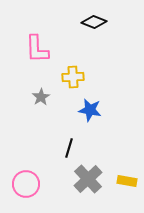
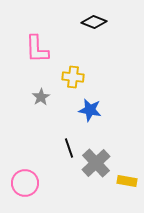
yellow cross: rotated 10 degrees clockwise
black line: rotated 36 degrees counterclockwise
gray cross: moved 8 px right, 16 px up
pink circle: moved 1 px left, 1 px up
